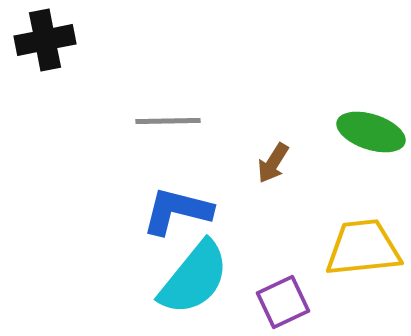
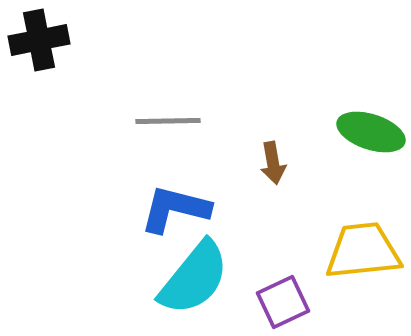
black cross: moved 6 px left
brown arrow: rotated 42 degrees counterclockwise
blue L-shape: moved 2 px left, 2 px up
yellow trapezoid: moved 3 px down
